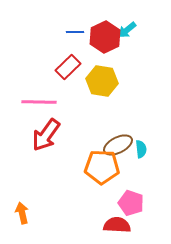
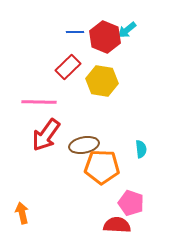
red hexagon: rotated 12 degrees counterclockwise
brown ellipse: moved 34 px left; rotated 16 degrees clockwise
